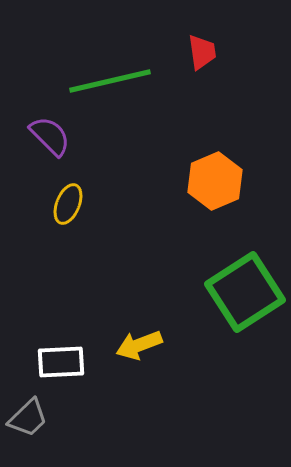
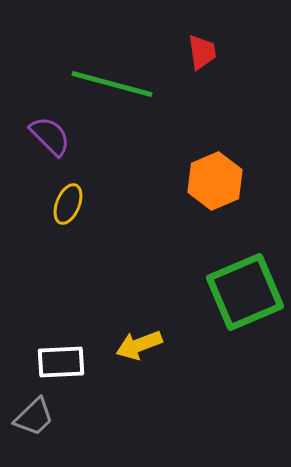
green line: moved 2 px right, 3 px down; rotated 28 degrees clockwise
green square: rotated 10 degrees clockwise
gray trapezoid: moved 6 px right, 1 px up
